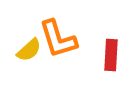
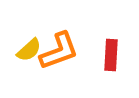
orange L-shape: moved 1 px right, 12 px down; rotated 93 degrees counterclockwise
